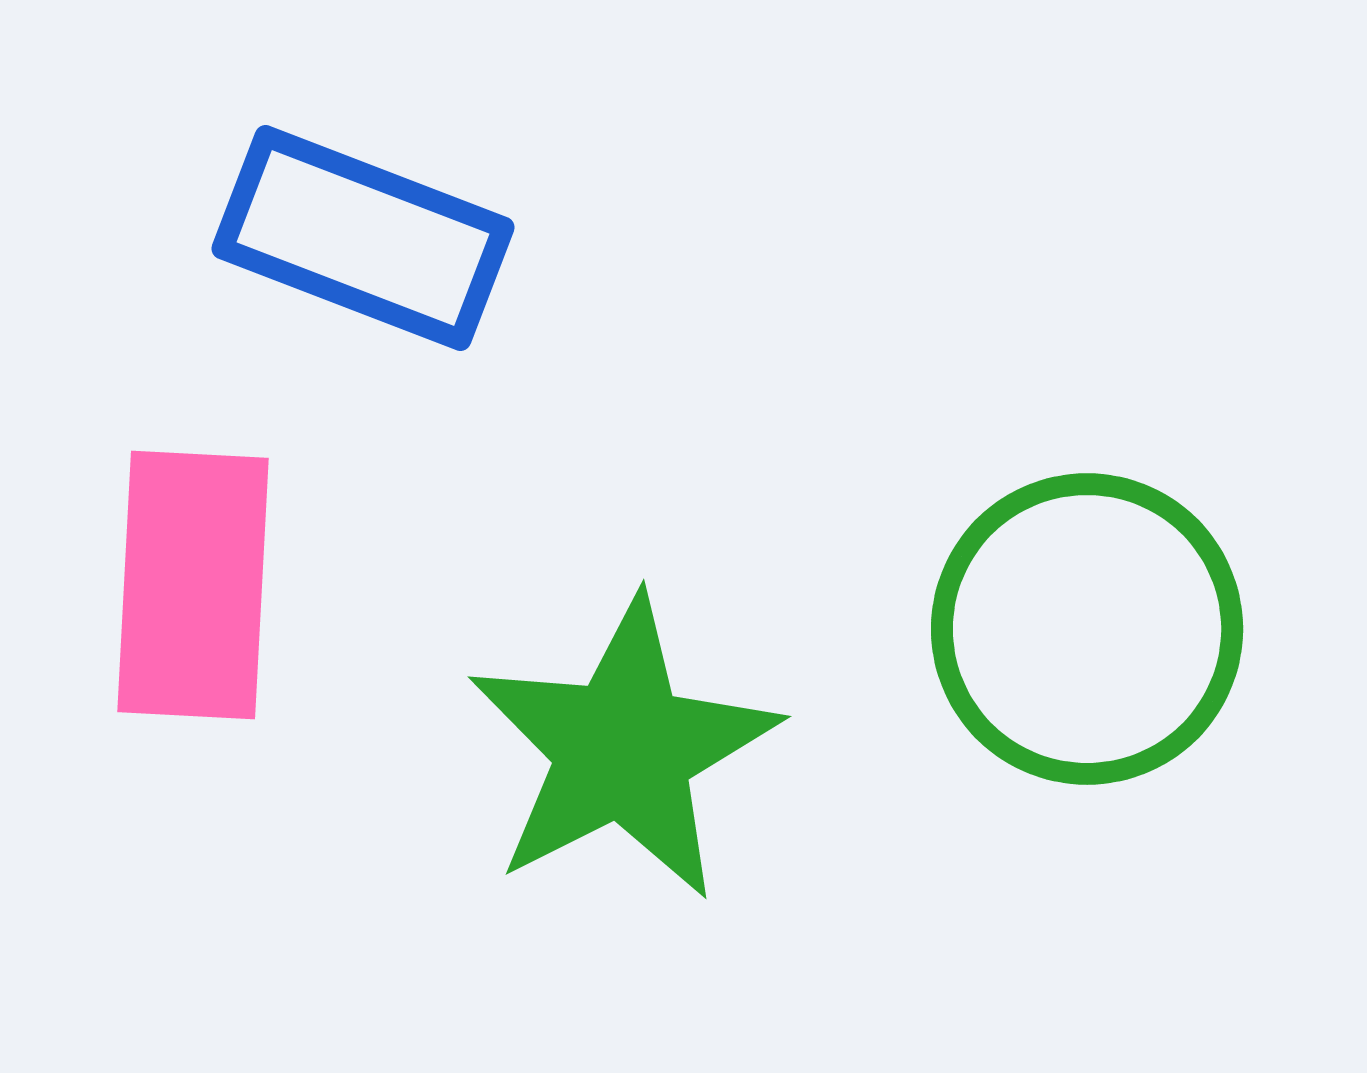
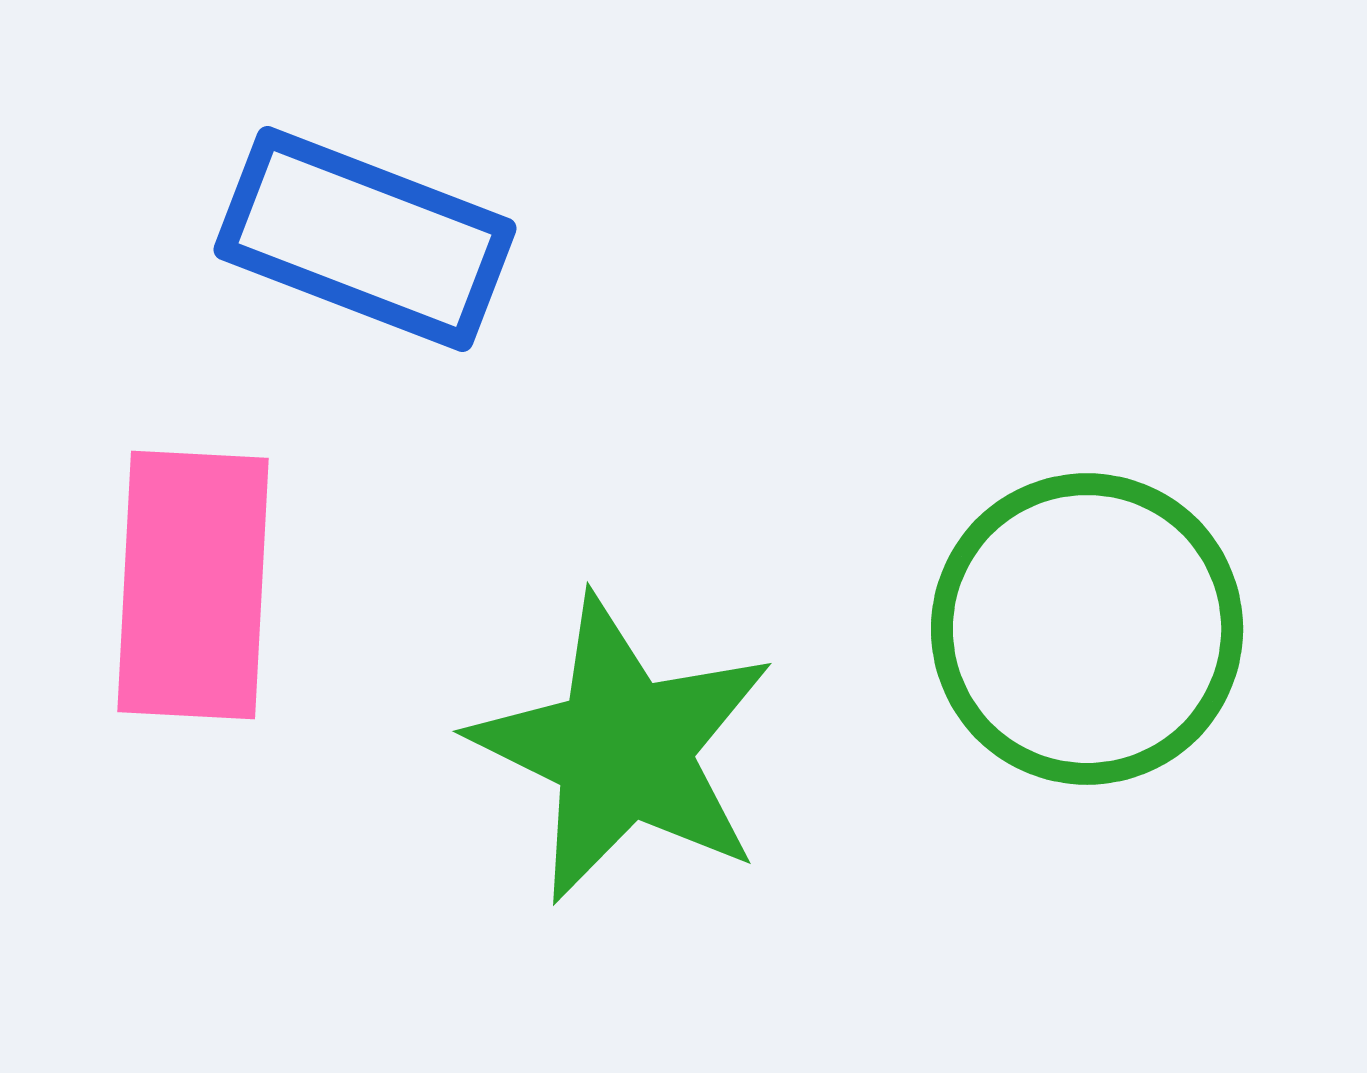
blue rectangle: moved 2 px right, 1 px down
green star: rotated 19 degrees counterclockwise
